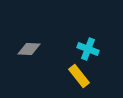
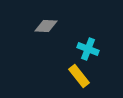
gray diamond: moved 17 px right, 23 px up
